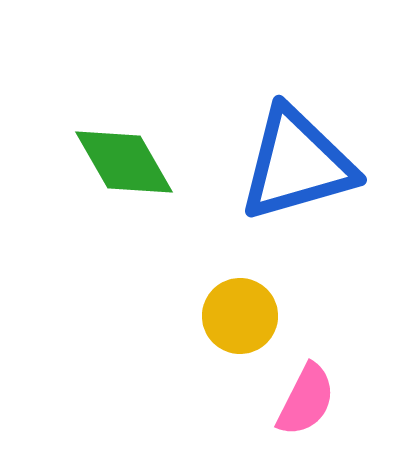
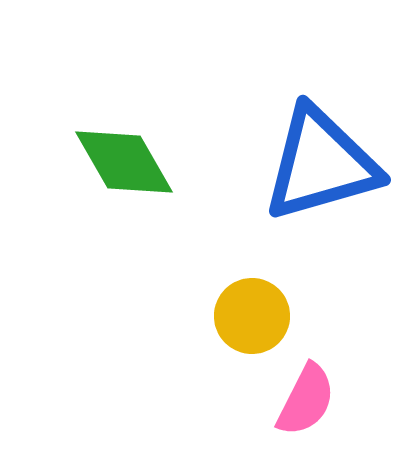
blue triangle: moved 24 px right
yellow circle: moved 12 px right
